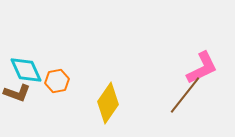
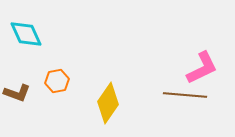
cyan diamond: moved 36 px up
brown line: rotated 57 degrees clockwise
